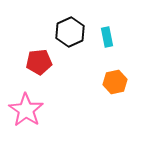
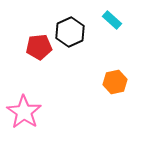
cyan rectangle: moved 5 px right, 17 px up; rotated 36 degrees counterclockwise
red pentagon: moved 15 px up
pink star: moved 2 px left, 2 px down
